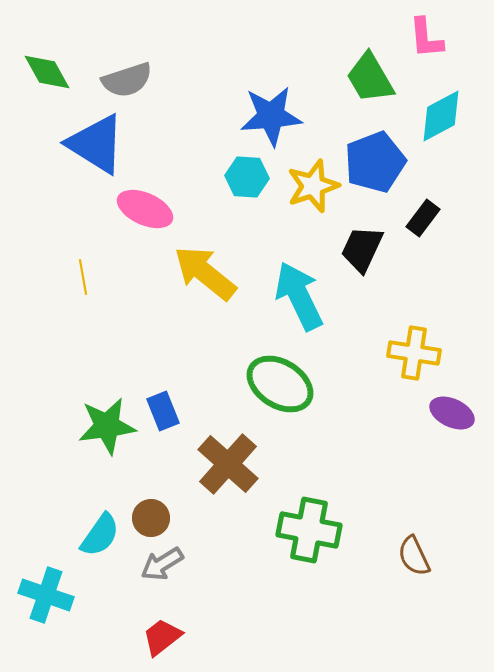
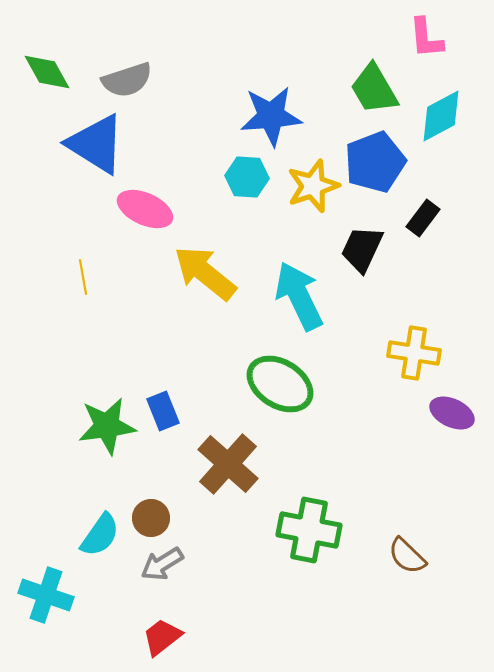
green trapezoid: moved 4 px right, 11 px down
brown semicircle: moved 7 px left; rotated 21 degrees counterclockwise
